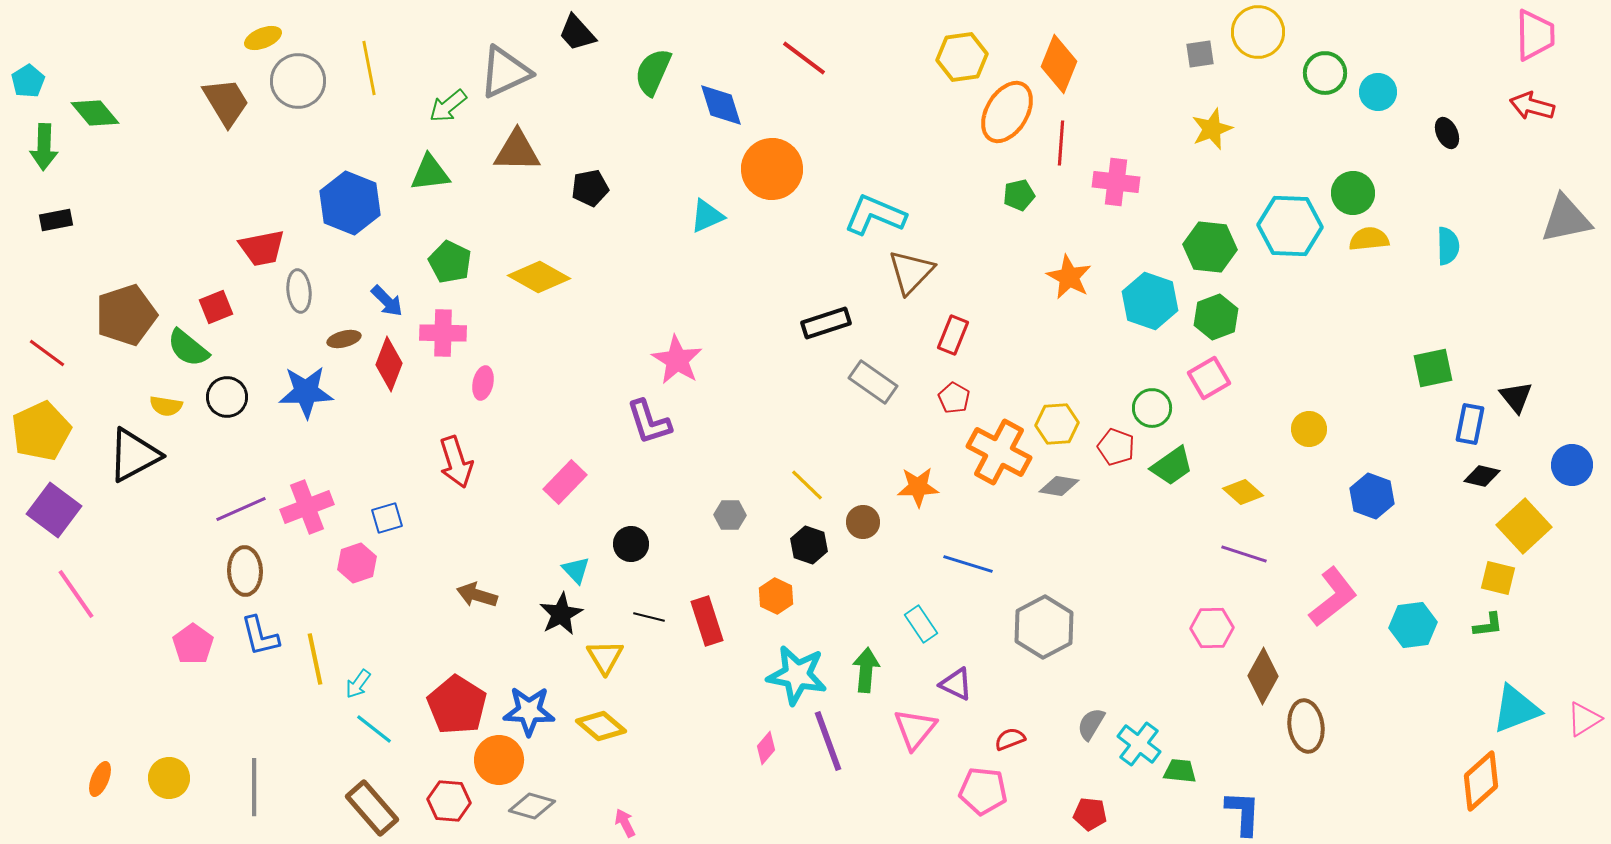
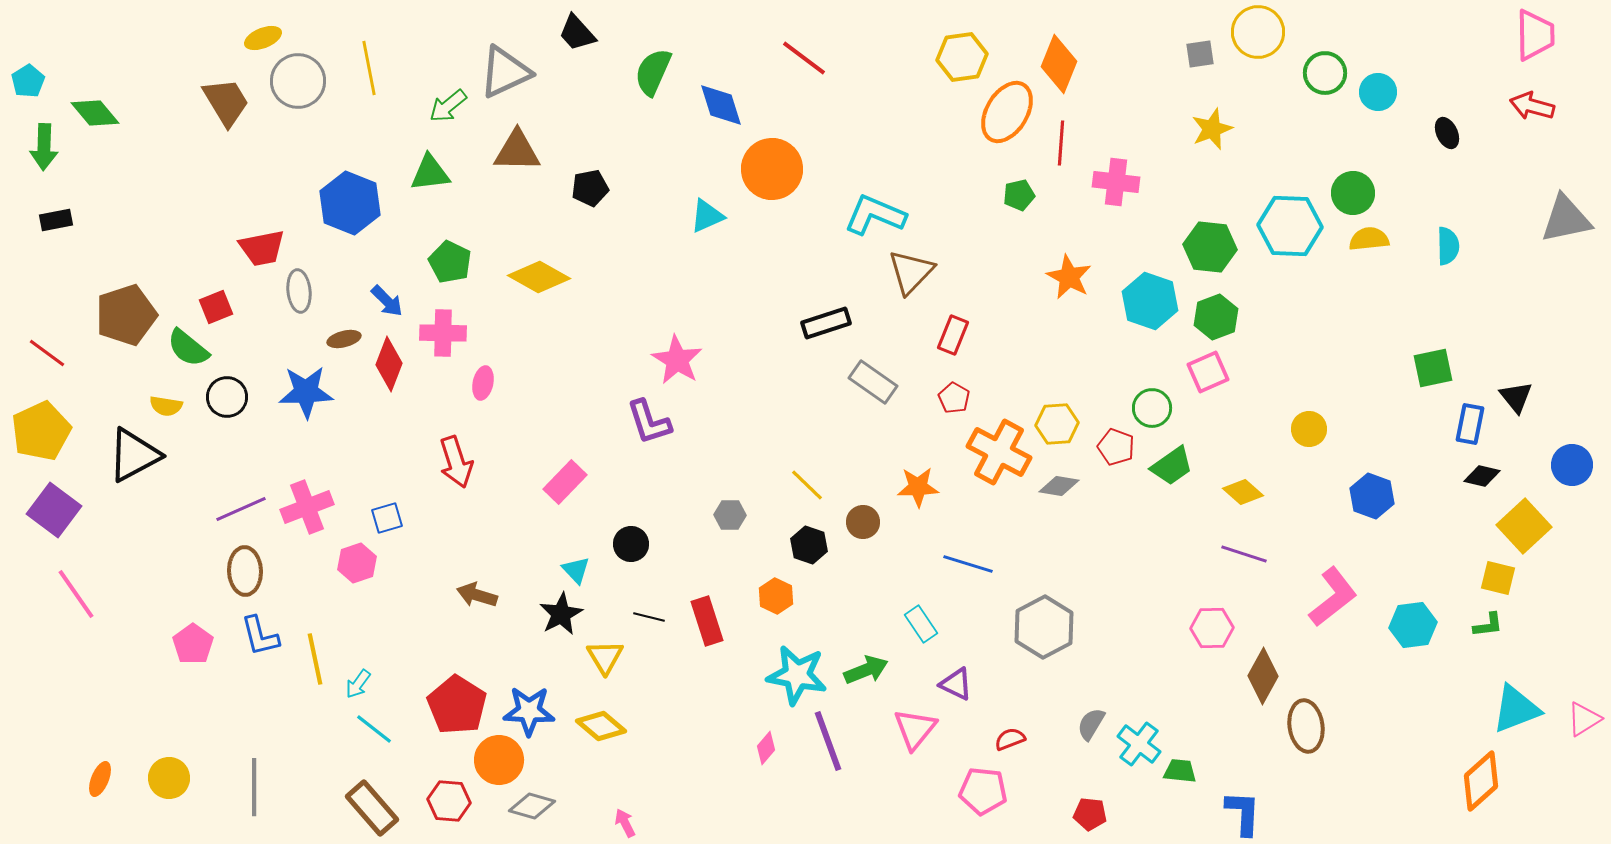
pink square at (1209, 378): moved 1 px left, 6 px up; rotated 6 degrees clockwise
green arrow at (866, 670): rotated 63 degrees clockwise
